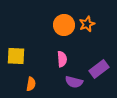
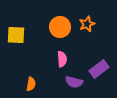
orange circle: moved 4 px left, 2 px down
yellow square: moved 21 px up
